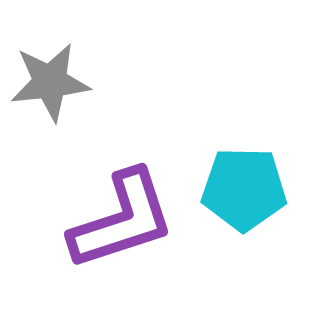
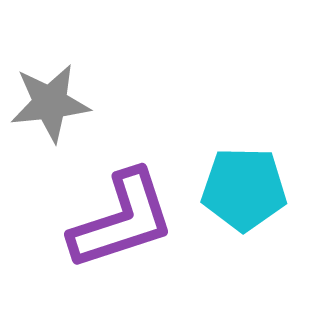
gray star: moved 21 px down
